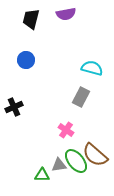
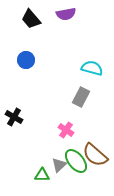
black trapezoid: rotated 55 degrees counterclockwise
black cross: moved 10 px down; rotated 36 degrees counterclockwise
gray triangle: rotated 35 degrees counterclockwise
